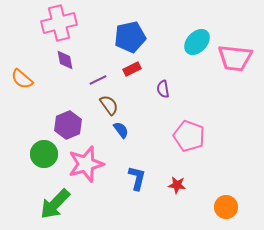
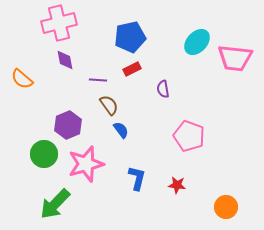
purple line: rotated 30 degrees clockwise
